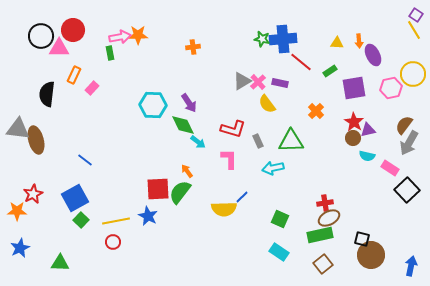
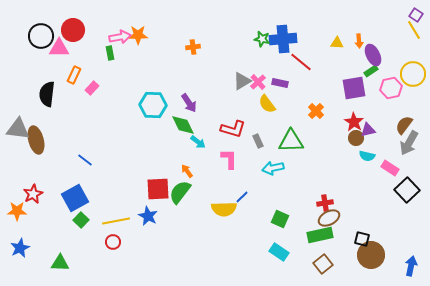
green rectangle at (330, 71): moved 41 px right
brown circle at (353, 138): moved 3 px right
